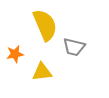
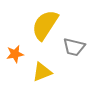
yellow semicircle: rotated 124 degrees counterclockwise
yellow triangle: rotated 15 degrees counterclockwise
